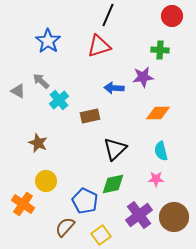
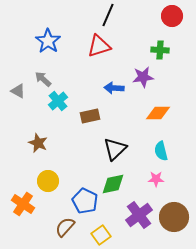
gray arrow: moved 2 px right, 2 px up
cyan cross: moved 1 px left, 1 px down
yellow circle: moved 2 px right
